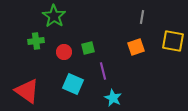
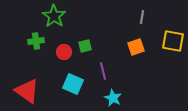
green square: moved 3 px left, 2 px up
